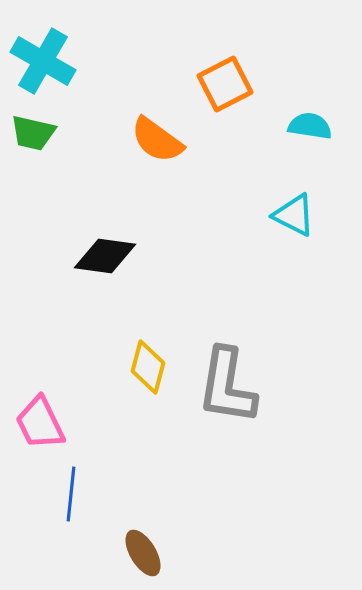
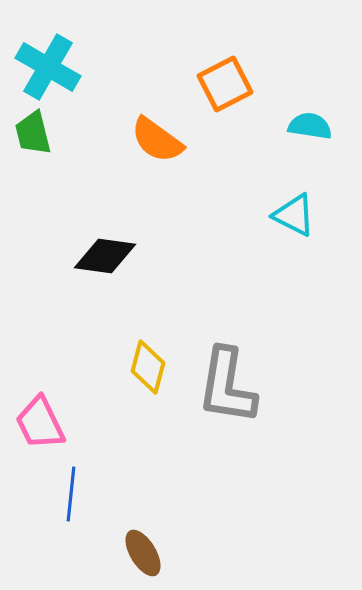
cyan cross: moved 5 px right, 6 px down
green trapezoid: rotated 63 degrees clockwise
